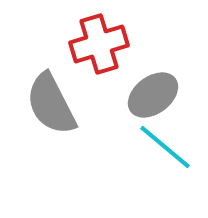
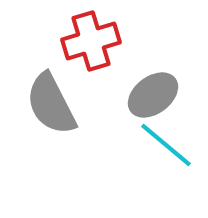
red cross: moved 8 px left, 3 px up
cyan line: moved 1 px right, 2 px up
